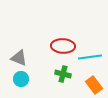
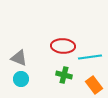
green cross: moved 1 px right, 1 px down
